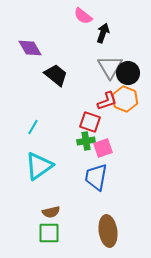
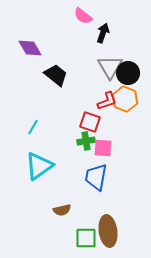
pink square: rotated 24 degrees clockwise
brown semicircle: moved 11 px right, 2 px up
green square: moved 37 px right, 5 px down
